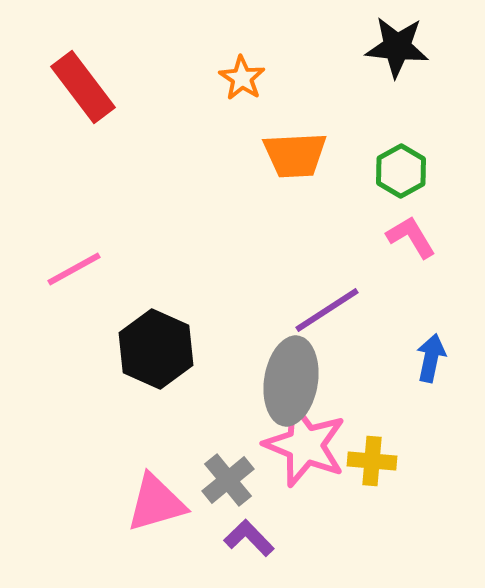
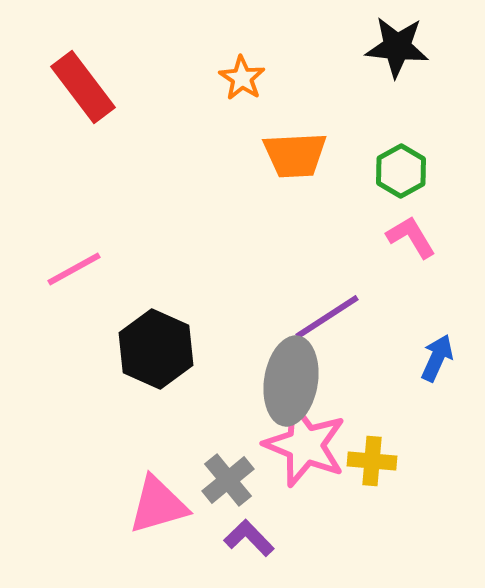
purple line: moved 7 px down
blue arrow: moved 6 px right; rotated 12 degrees clockwise
pink triangle: moved 2 px right, 2 px down
